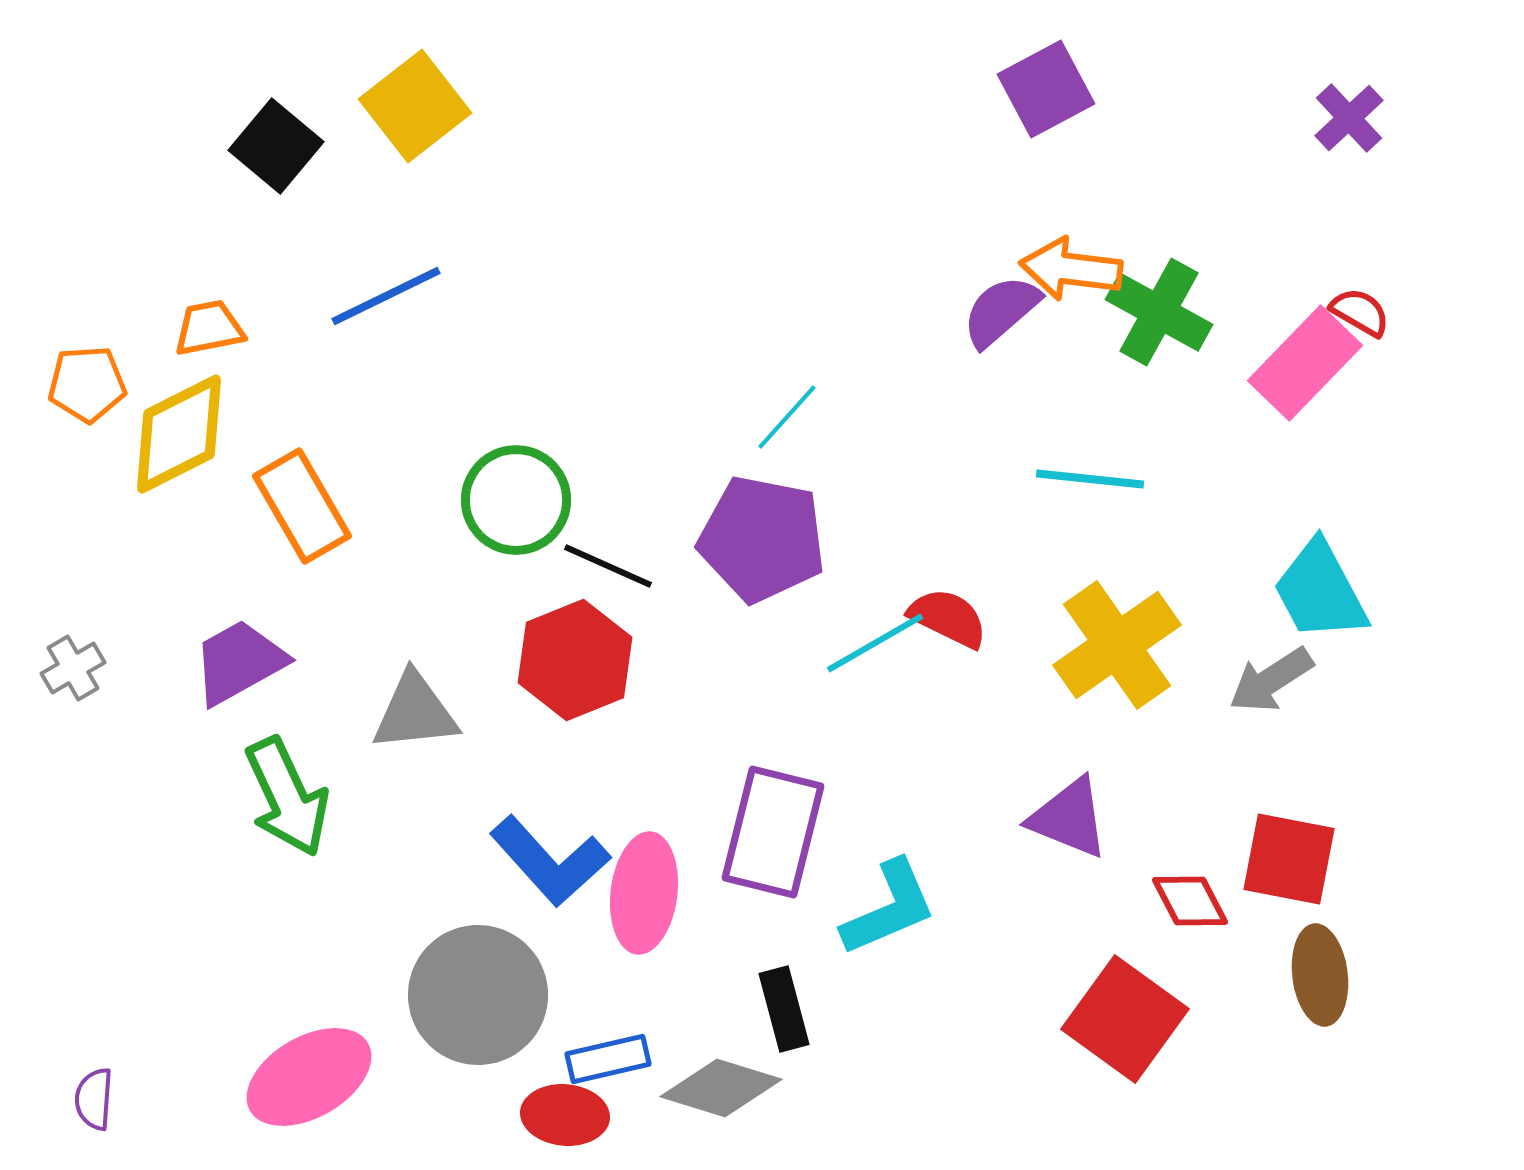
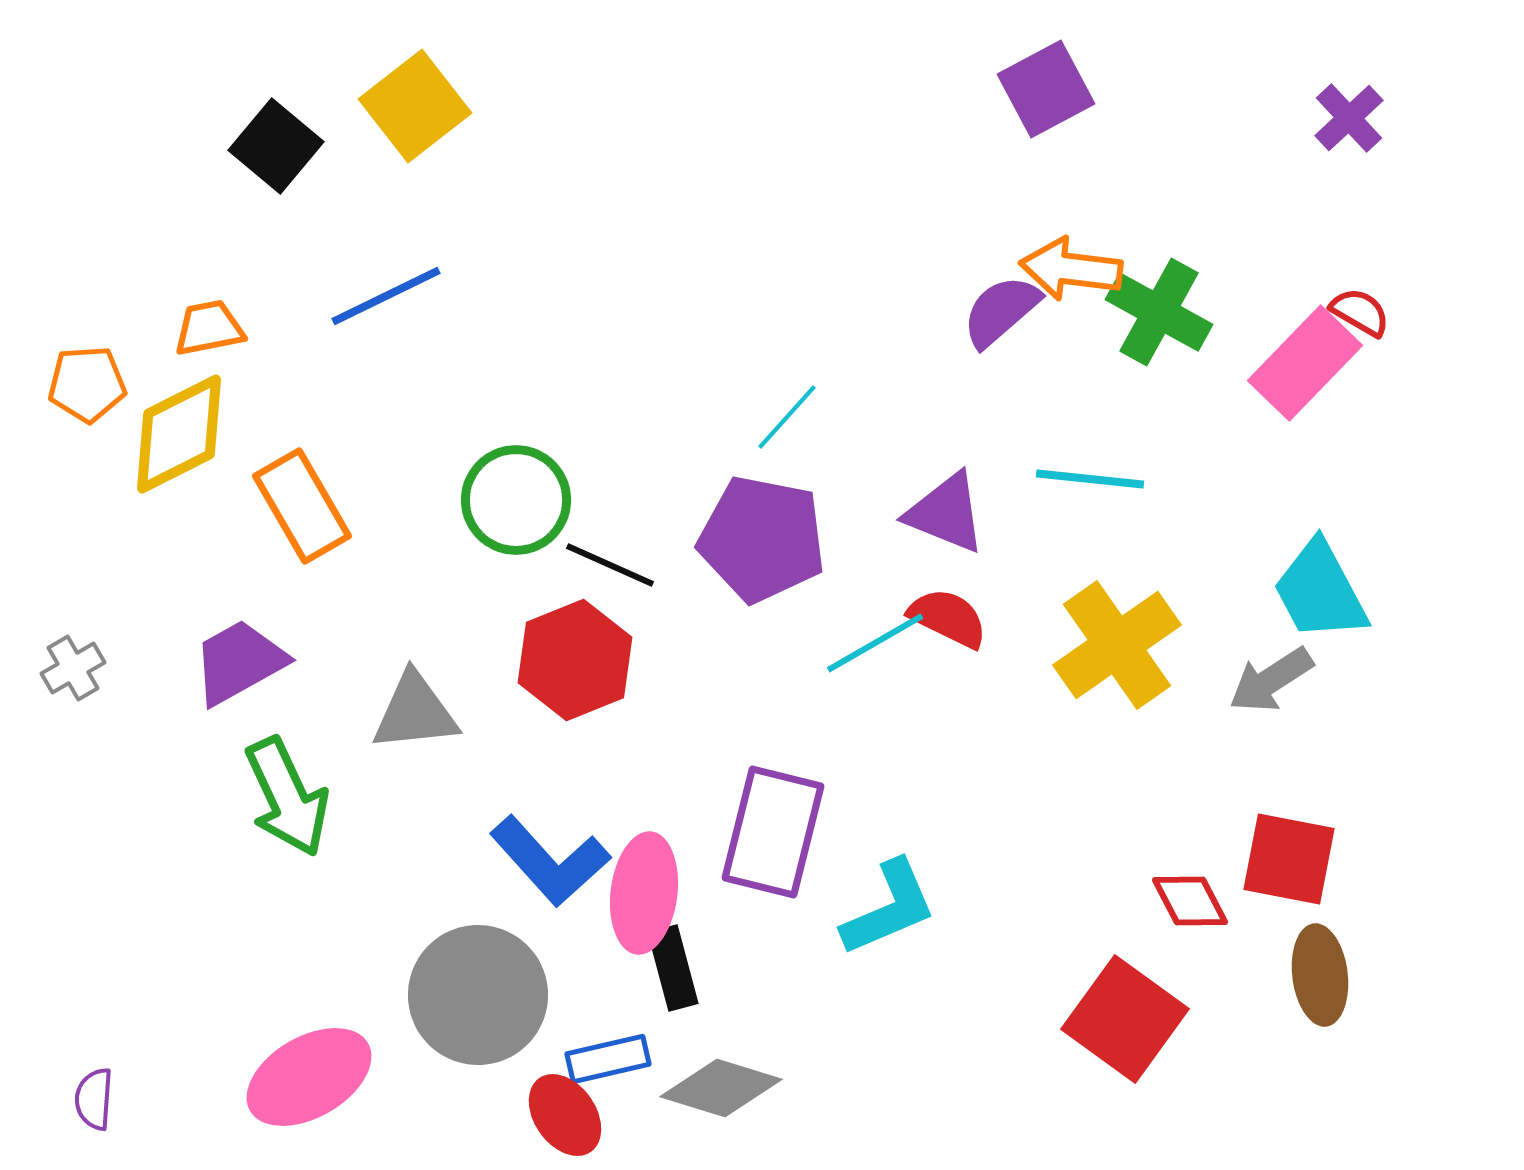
black line at (608, 566): moved 2 px right, 1 px up
purple triangle at (1069, 818): moved 123 px left, 305 px up
black rectangle at (784, 1009): moved 111 px left, 41 px up
red ellipse at (565, 1115): rotated 50 degrees clockwise
